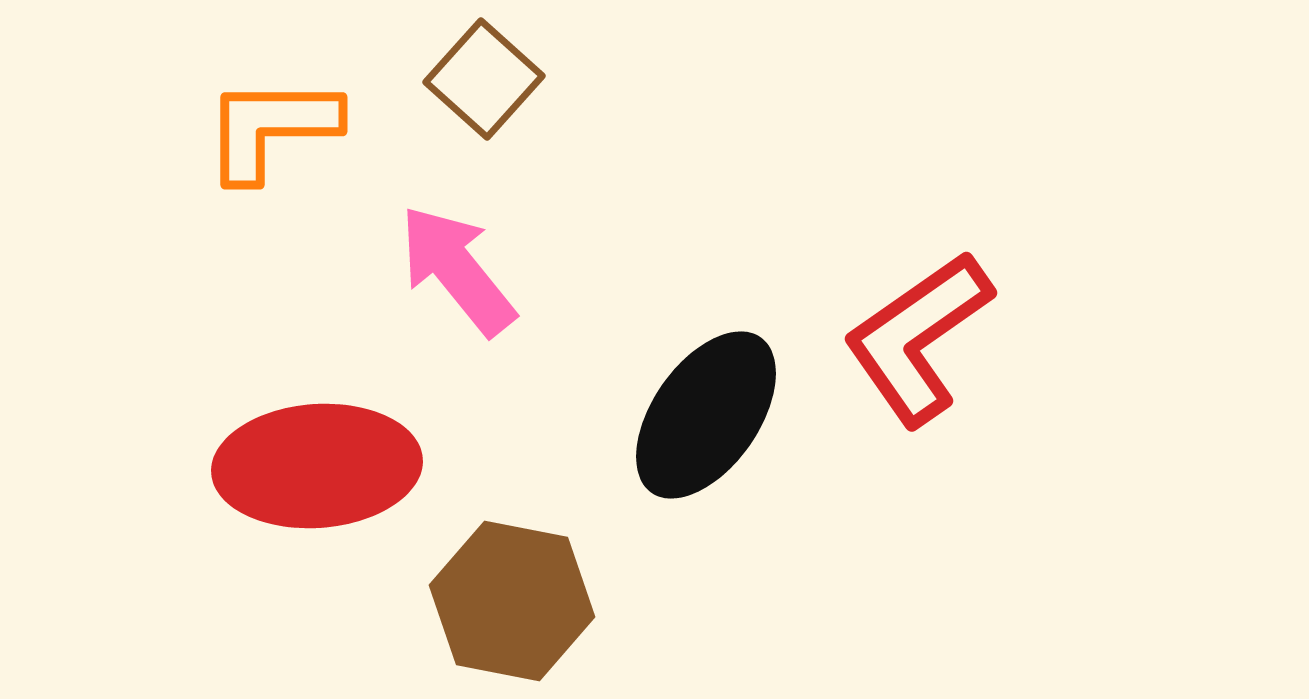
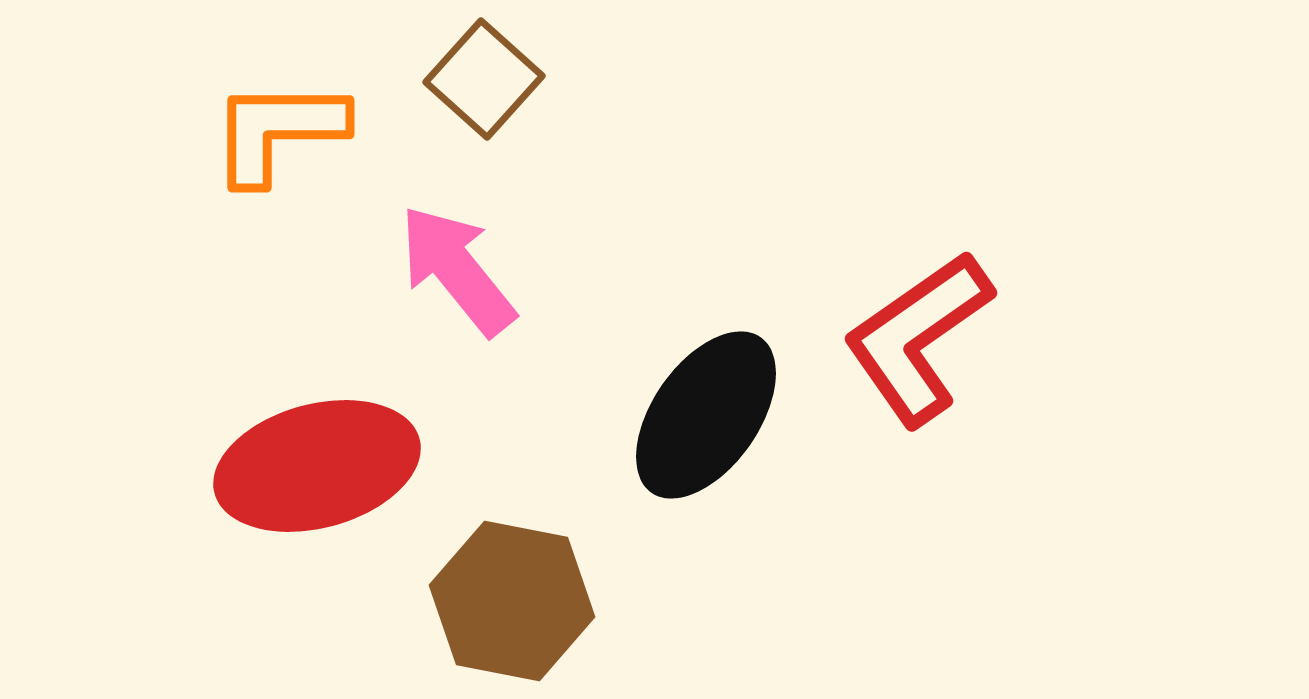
orange L-shape: moved 7 px right, 3 px down
red ellipse: rotated 11 degrees counterclockwise
